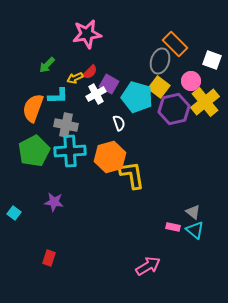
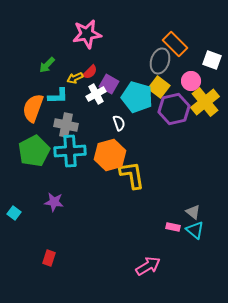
orange hexagon: moved 2 px up
